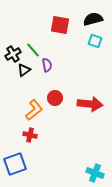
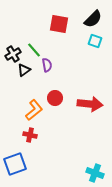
black semicircle: rotated 150 degrees clockwise
red square: moved 1 px left, 1 px up
green line: moved 1 px right
